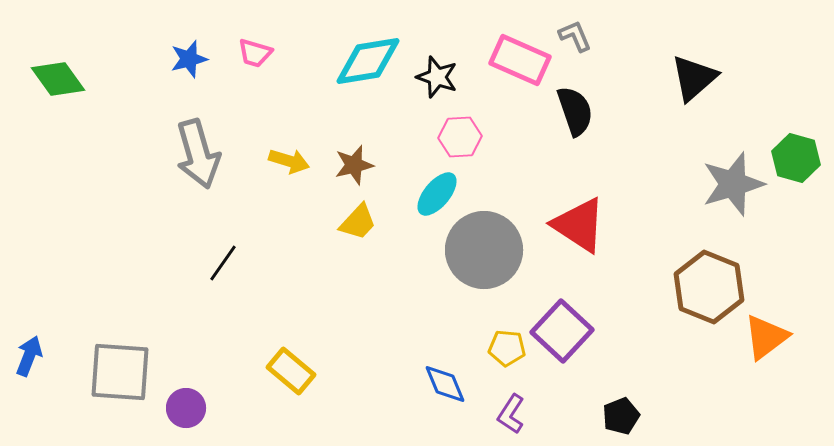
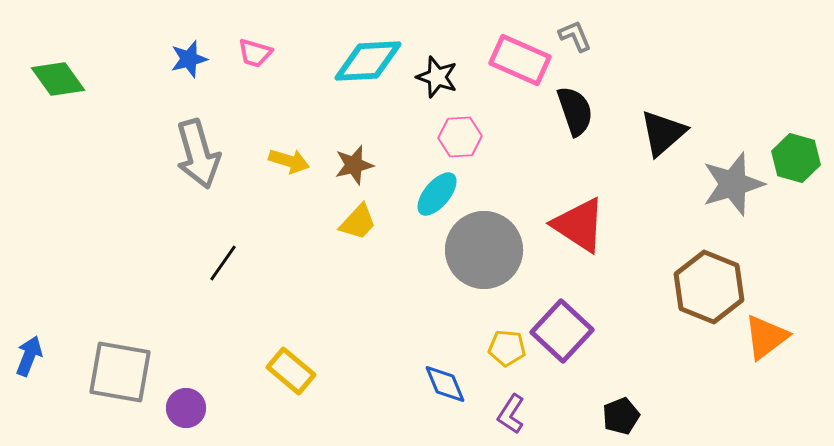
cyan diamond: rotated 6 degrees clockwise
black triangle: moved 31 px left, 55 px down
gray square: rotated 6 degrees clockwise
